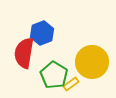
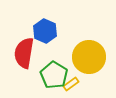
blue hexagon: moved 3 px right, 2 px up; rotated 15 degrees counterclockwise
yellow circle: moved 3 px left, 5 px up
